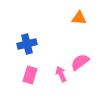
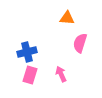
orange triangle: moved 12 px left
blue cross: moved 8 px down
pink semicircle: moved 19 px up; rotated 36 degrees counterclockwise
